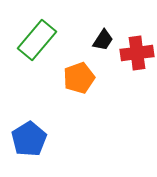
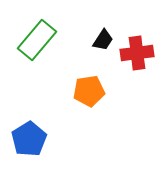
orange pentagon: moved 10 px right, 13 px down; rotated 12 degrees clockwise
